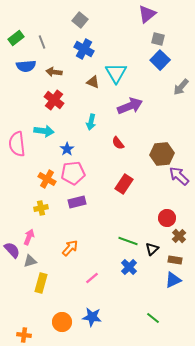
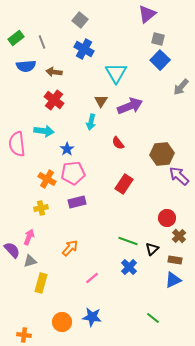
brown triangle at (93, 82): moved 8 px right, 19 px down; rotated 40 degrees clockwise
